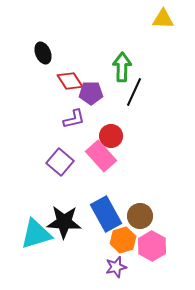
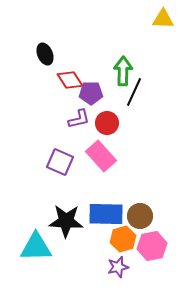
black ellipse: moved 2 px right, 1 px down
green arrow: moved 1 px right, 4 px down
red diamond: moved 1 px up
purple L-shape: moved 5 px right
red circle: moved 4 px left, 13 px up
purple square: rotated 16 degrees counterclockwise
blue rectangle: rotated 60 degrees counterclockwise
black star: moved 2 px right, 1 px up
cyan triangle: moved 13 px down; rotated 16 degrees clockwise
orange hexagon: moved 1 px up
pink hexagon: rotated 20 degrees clockwise
purple star: moved 2 px right
